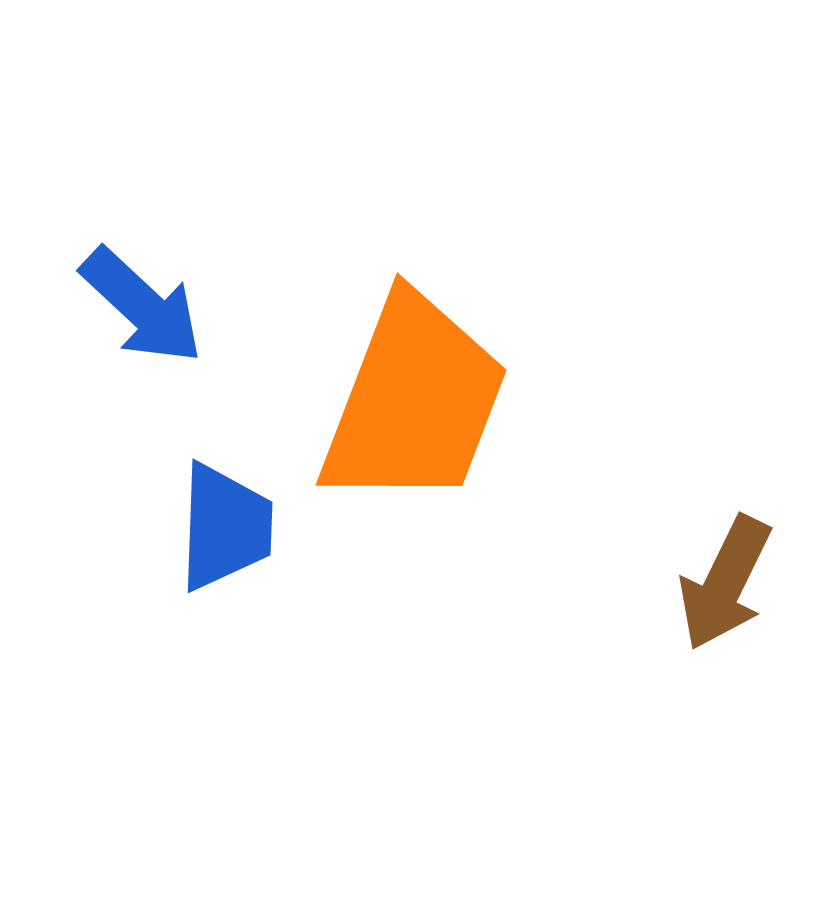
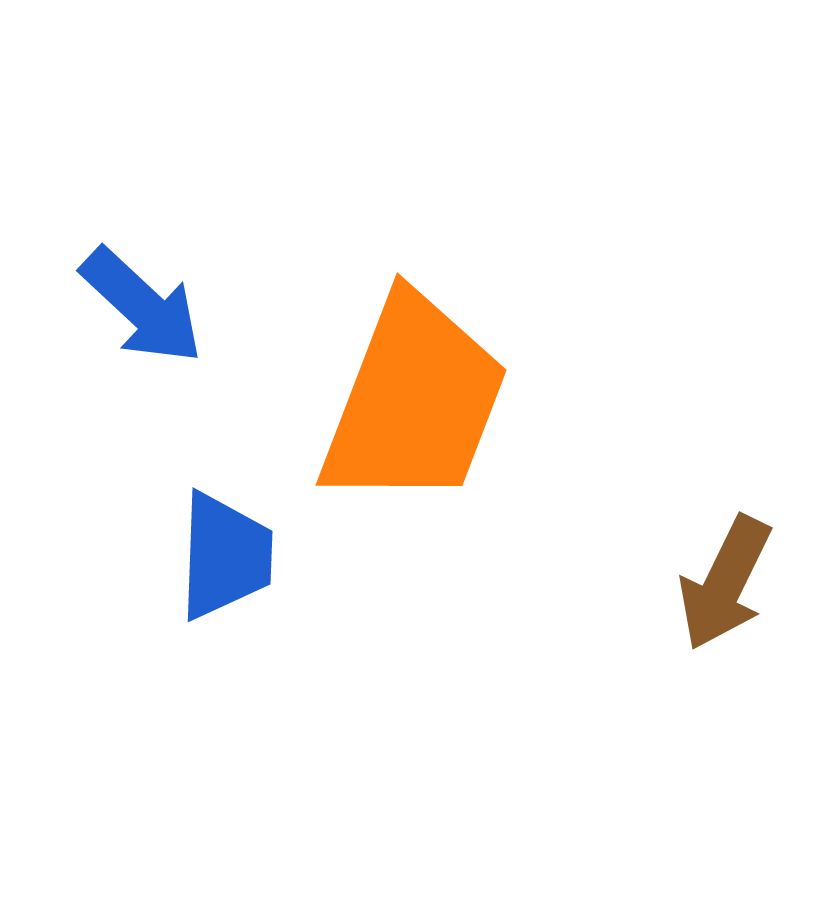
blue trapezoid: moved 29 px down
